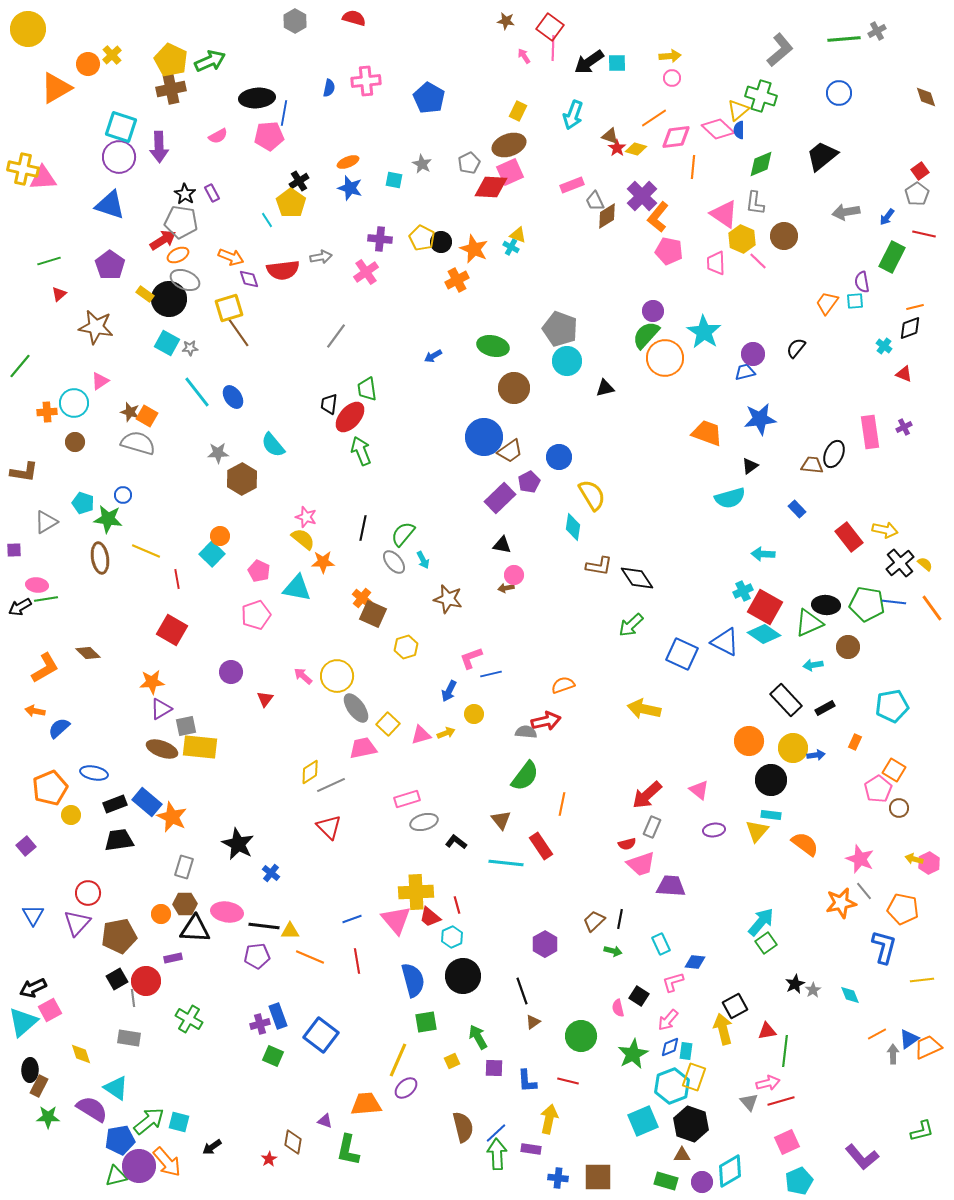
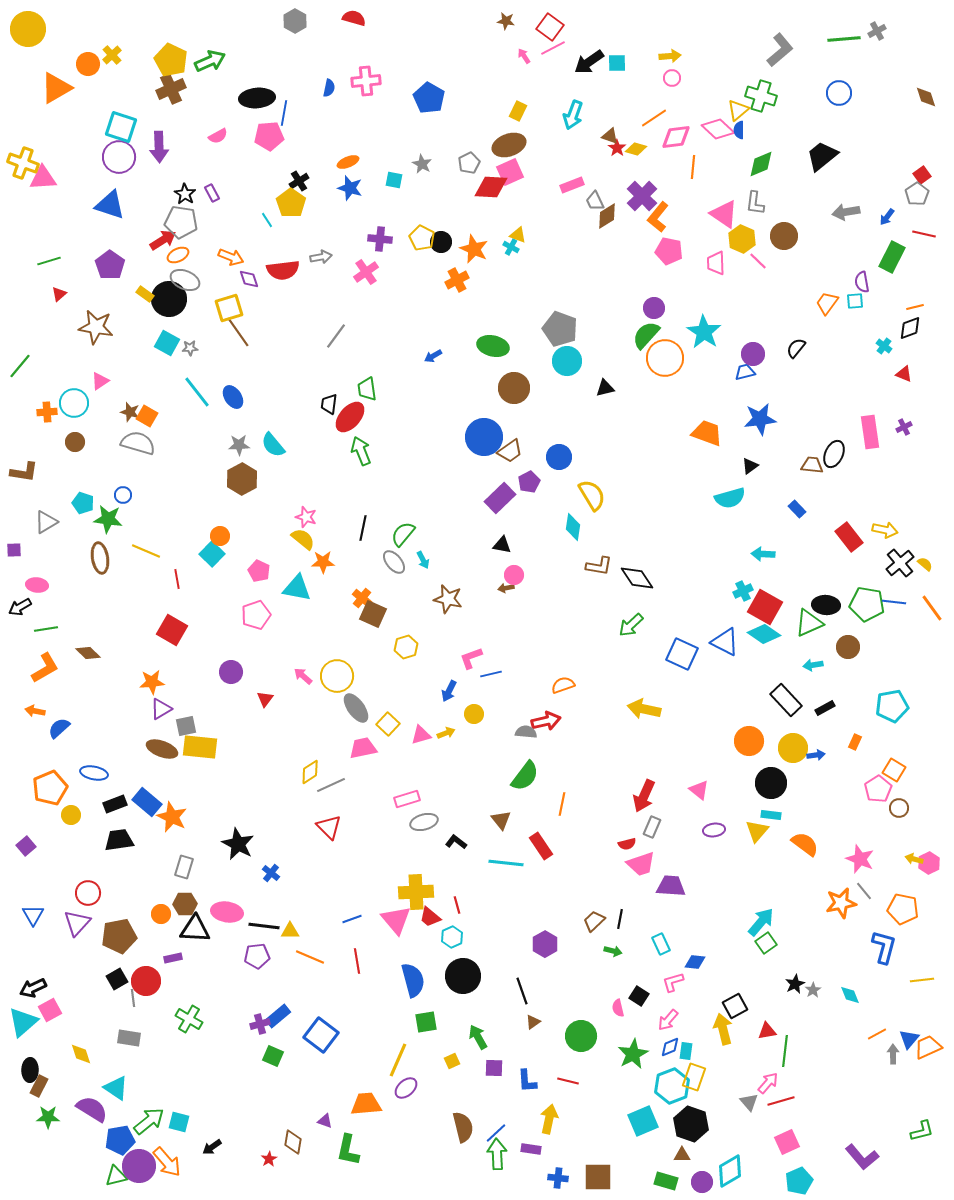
pink line at (553, 48): rotated 60 degrees clockwise
brown cross at (171, 89): rotated 12 degrees counterclockwise
yellow cross at (23, 169): moved 6 px up; rotated 8 degrees clockwise
red square at (920, 171): moved 2 px right, 4 px down
purple circle at (653, 311): moved 1 px right, 3 px up
gray star at (218, 453): moved 21 px right, 8 px up
green line at (46, 599): moved 30 px down
black circle at (771, 780): moved 3 px down
red arrow at (647, 795): moved 3 px left, 1 px down; rotated 24 degrees counterclockwise
blue rectangle at (278, 1016): rotated 70 degrees clockwise
blue triangle at (909, 1039): rotated 15 degrees counterclockwise
pink arrow at (768, 1083): rotated 35 degrees counterclockwise
